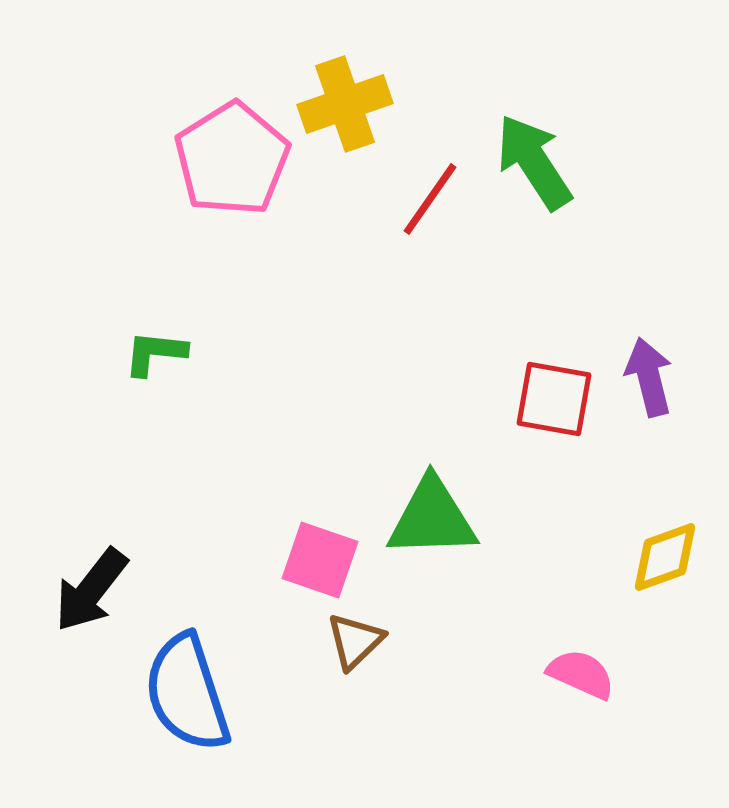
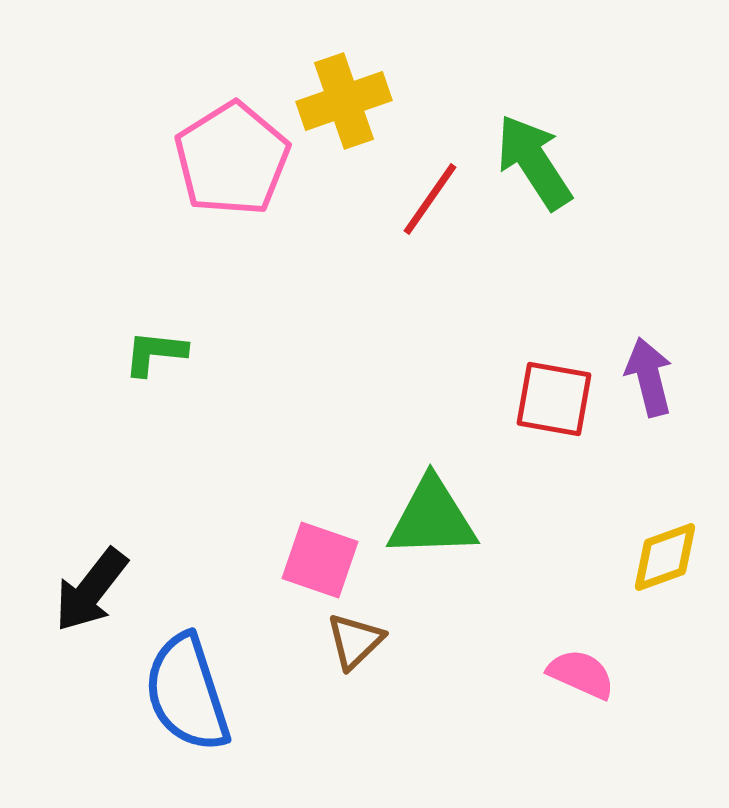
yellow cross: moved 1 px left, 3 px up
